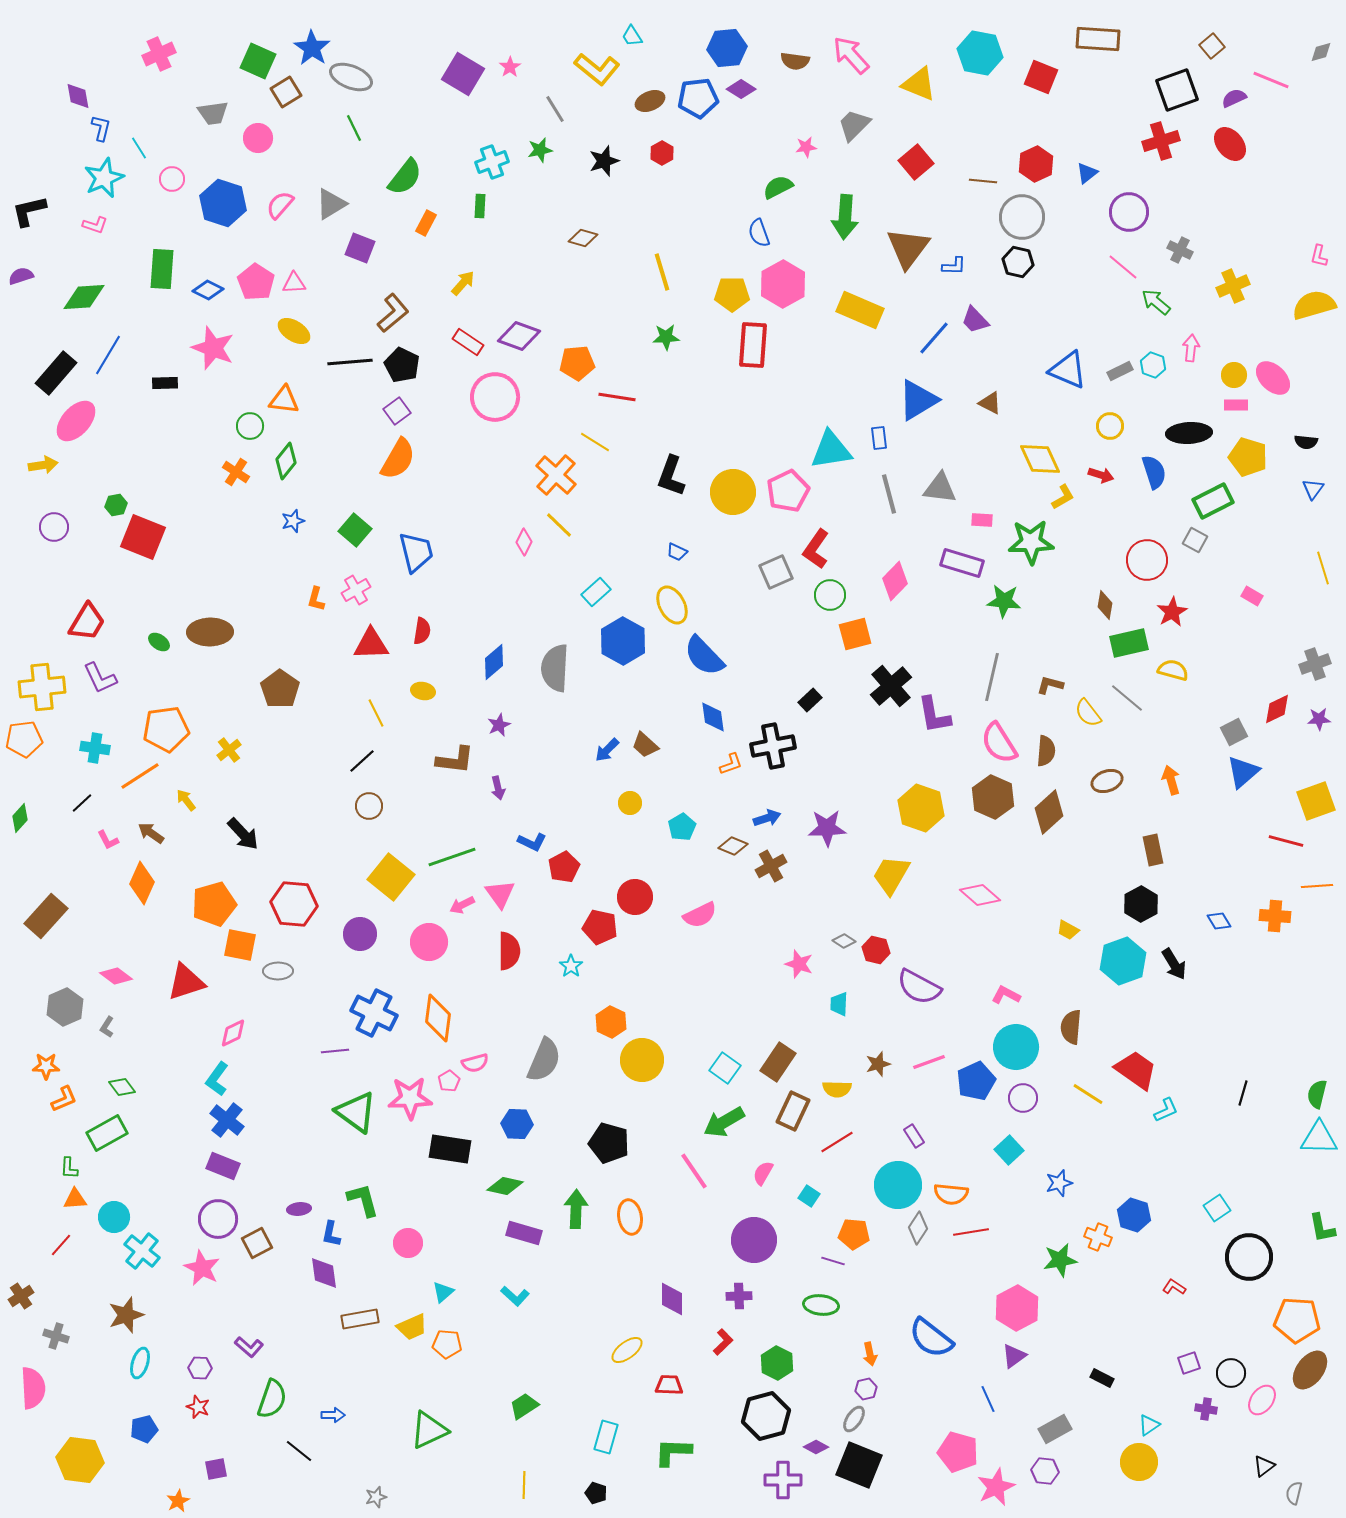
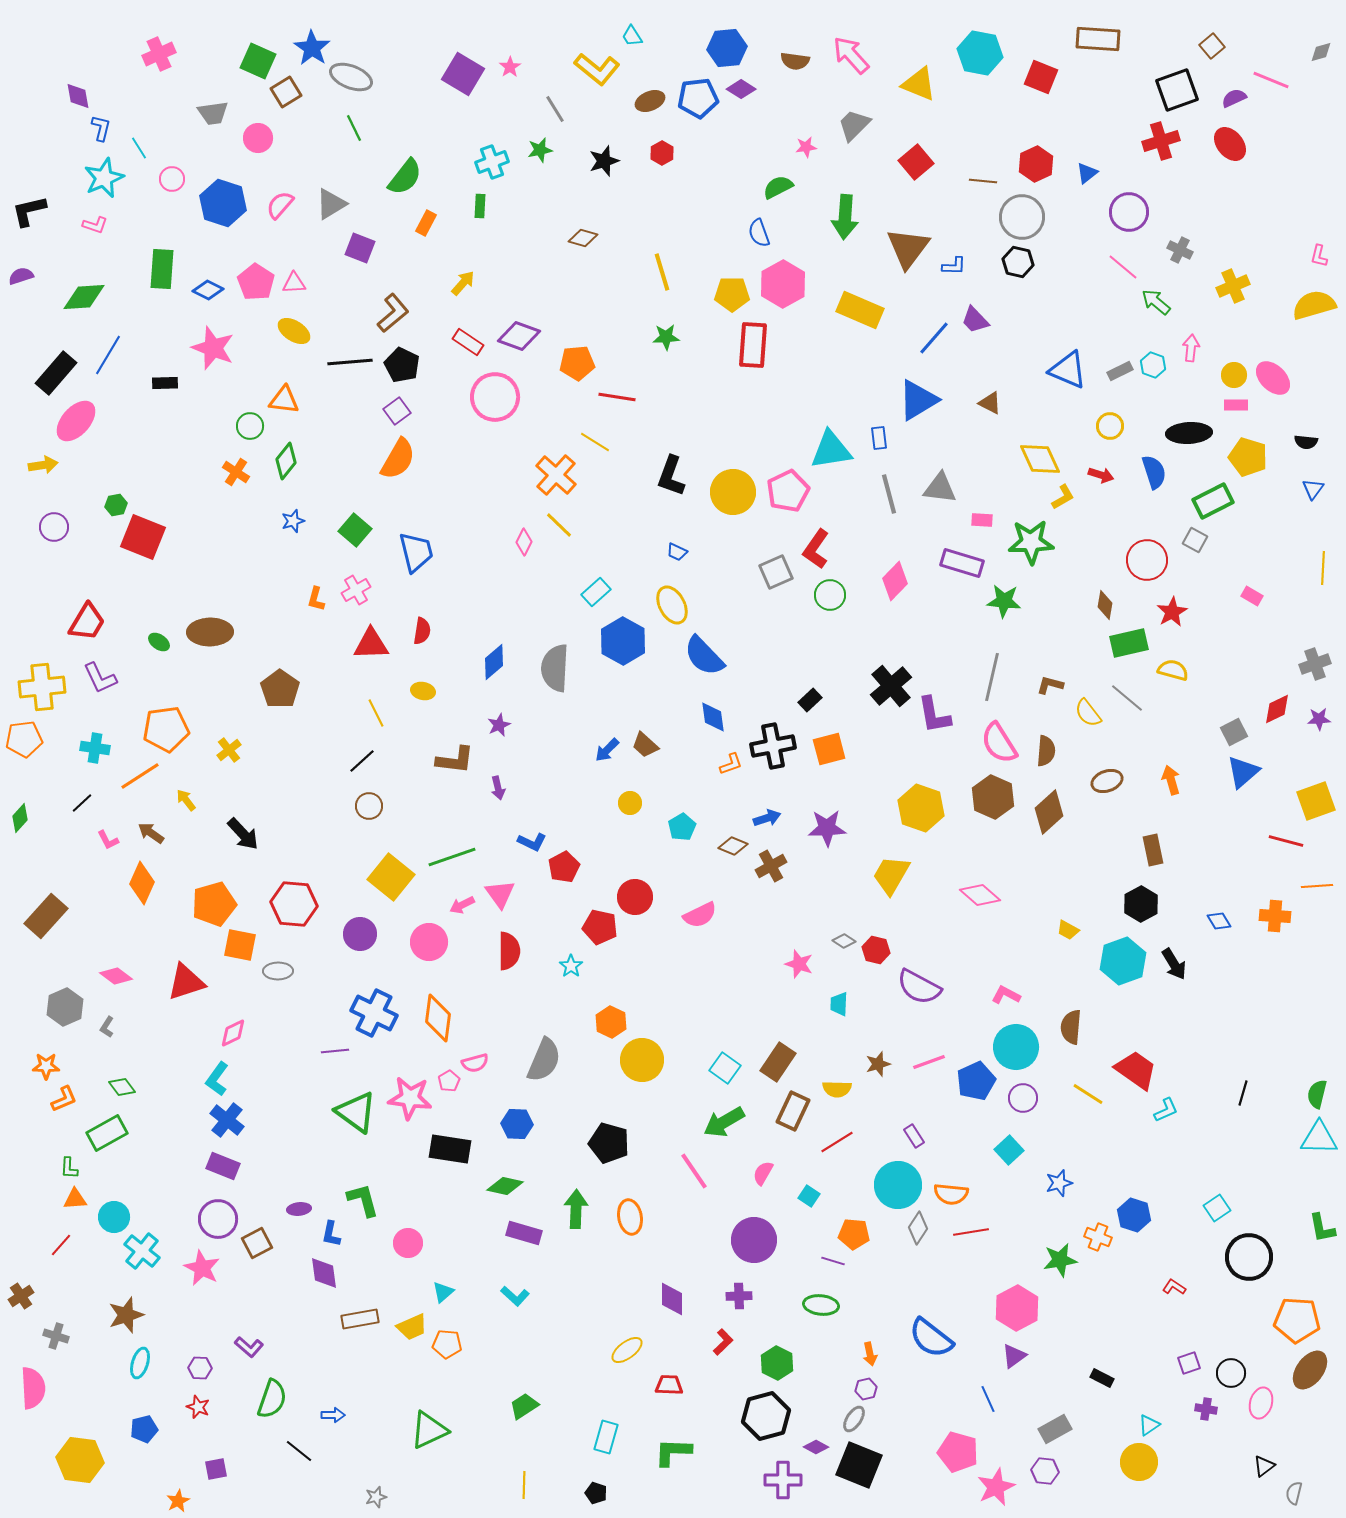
yellow line at (1323, 568): rotated 20 degrees clockwise
orange square at (855, 634): moved 26 px left, 115 px down
pink star at (410, 1098): rotated 9 degrees clockwise
pink ellipse at (1262, 1400): moved 1 px left, 3 px down; rotated 20 degrees counterclockwise
